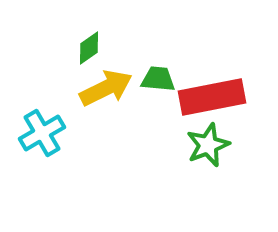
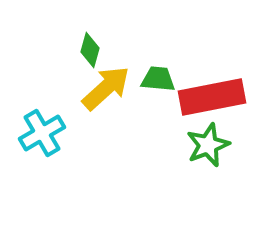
green diamond: moved 1 px right, 2 px down; rotated 40 degrees counterclockwise
yellow arrow: rotated 16 degrees counterclockwise
